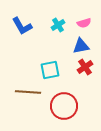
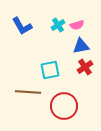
pink semicircle: moved 7 px left, 2 px down
